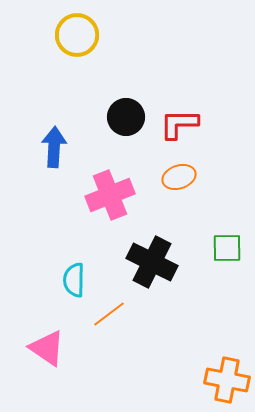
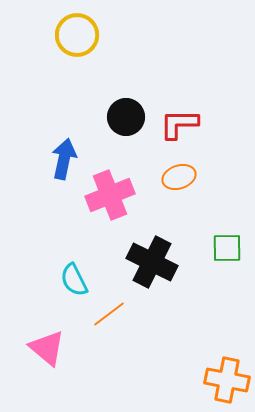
blue arrow: moved 10 px right, 12 px down; rotated 9 degrees clockwise
cyan semicircle: rotated 28 degrees counterclockwise
pink triangle: rotated 6 degrees clockwise
